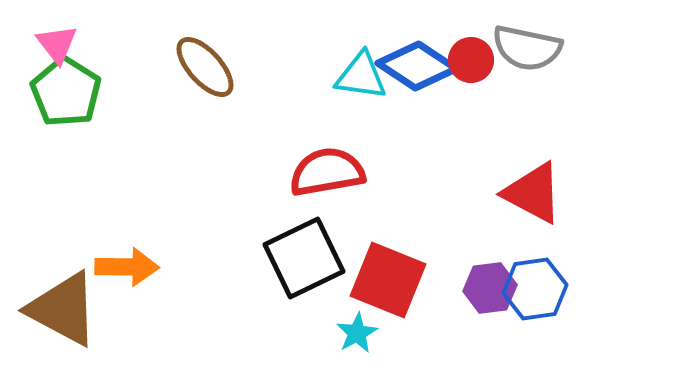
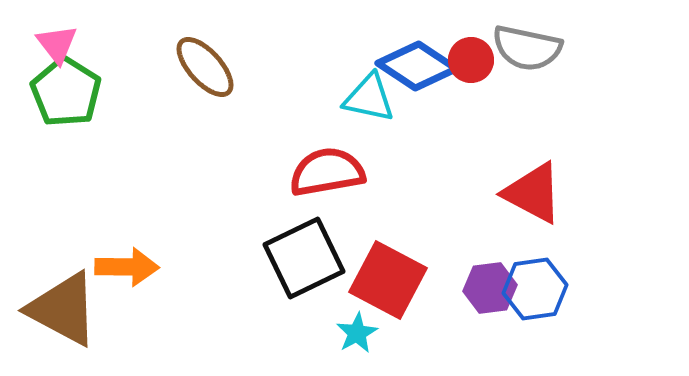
cyan triangle: moved 8 px right, 22 px down; rotated 4 degrees clockwise
red square: rotated 6 degrees clockwise
